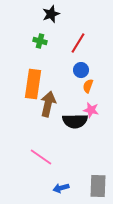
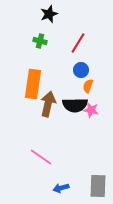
black star: moved 2 px left
black semicircle: moved 16 px up
